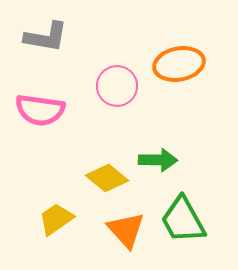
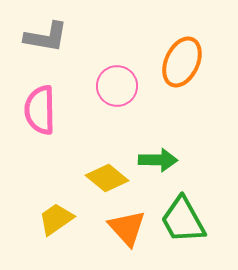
orange ellipse: moved 3 px right, 2 px up; rotated 54 degrees counterclockwise
pink semicircle: rotated 81 degrees clockwise
orange triangle: moved 1 px right, 2 px up
